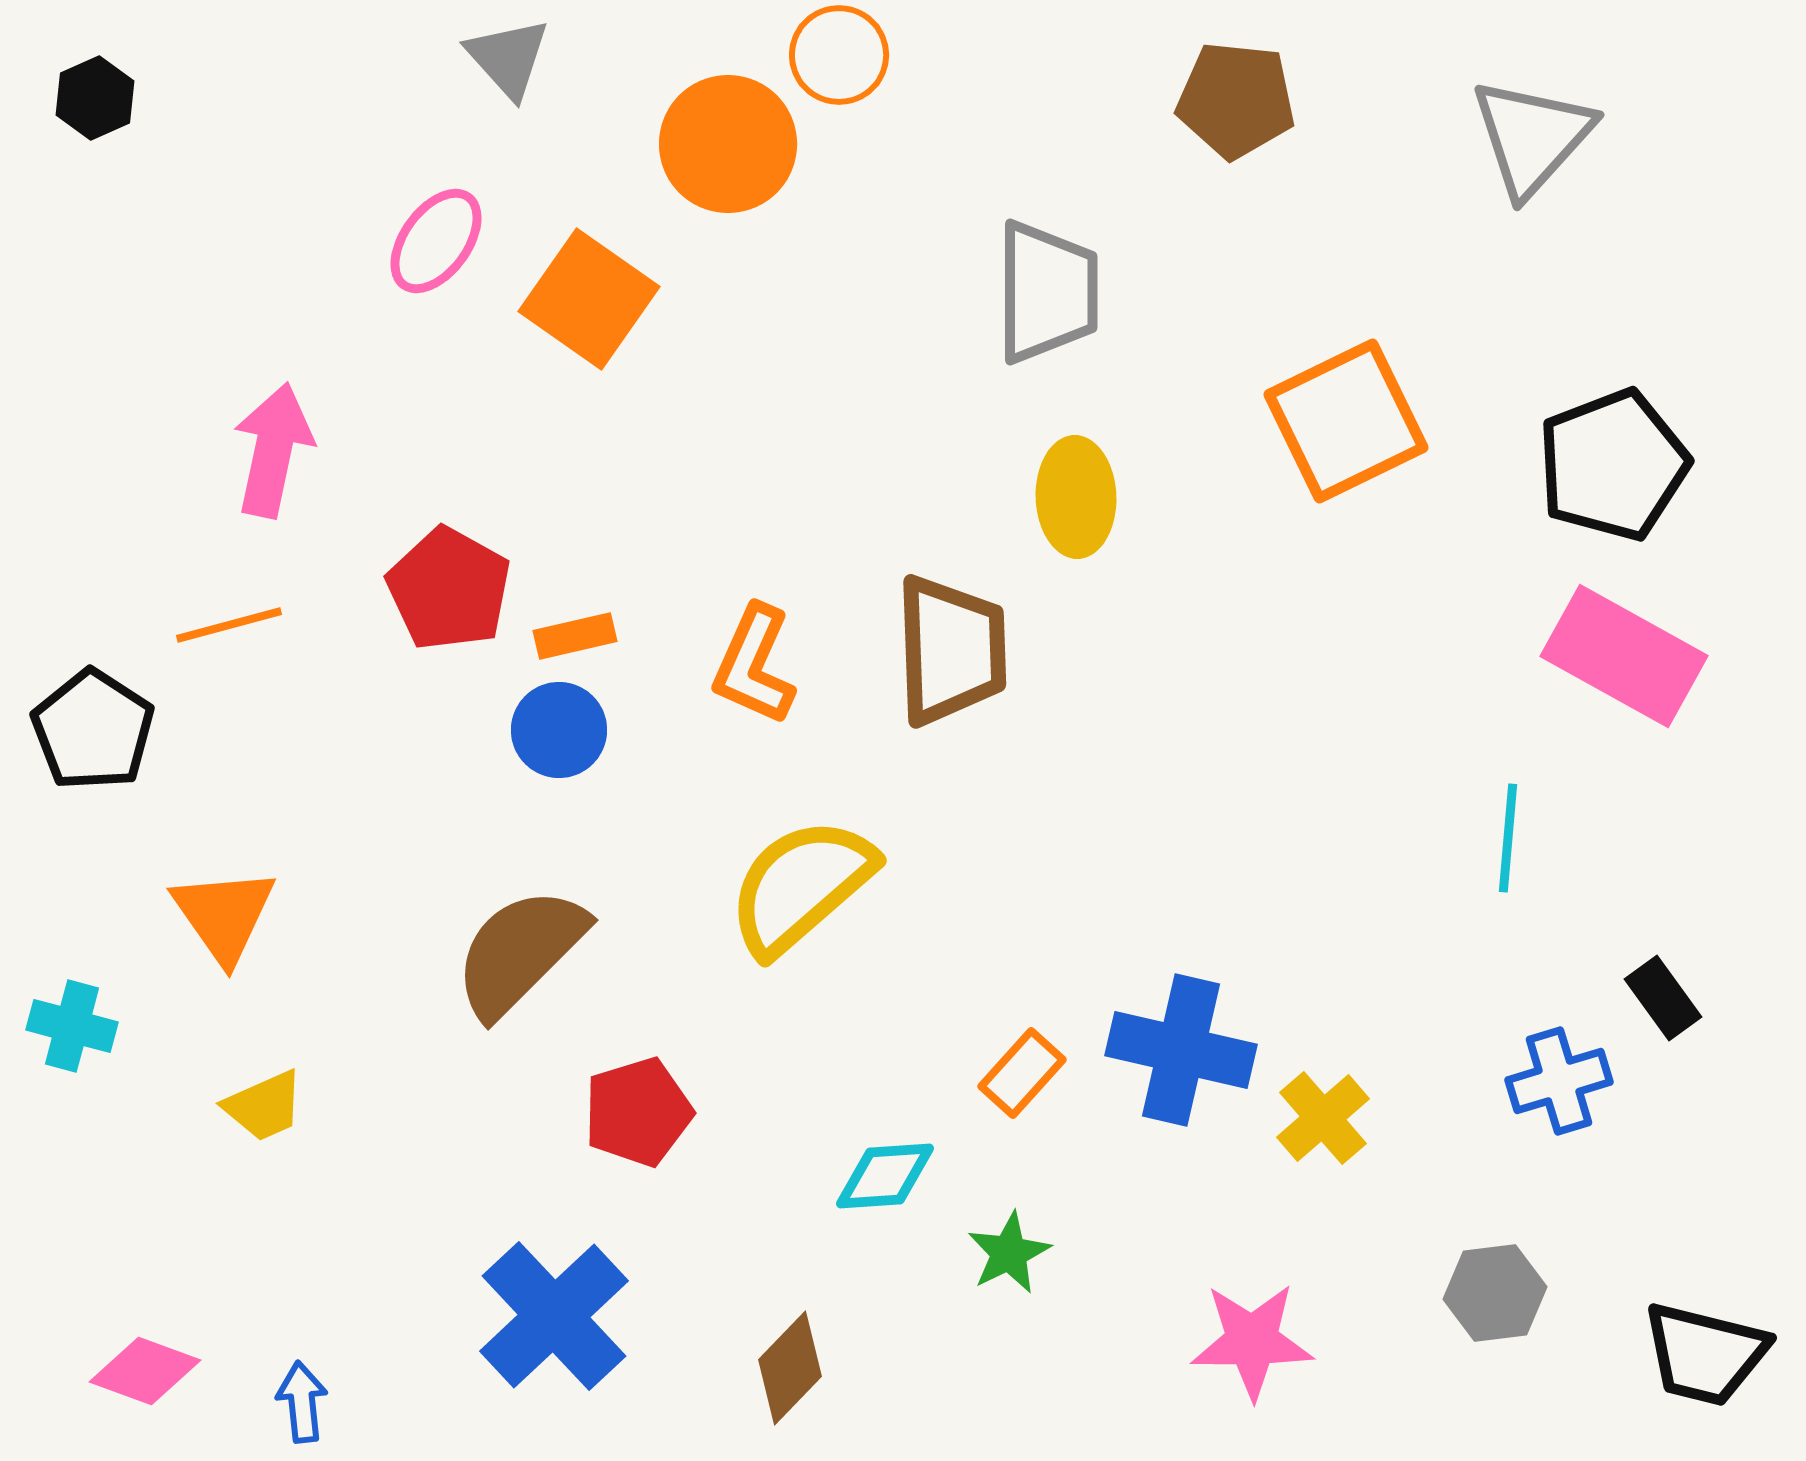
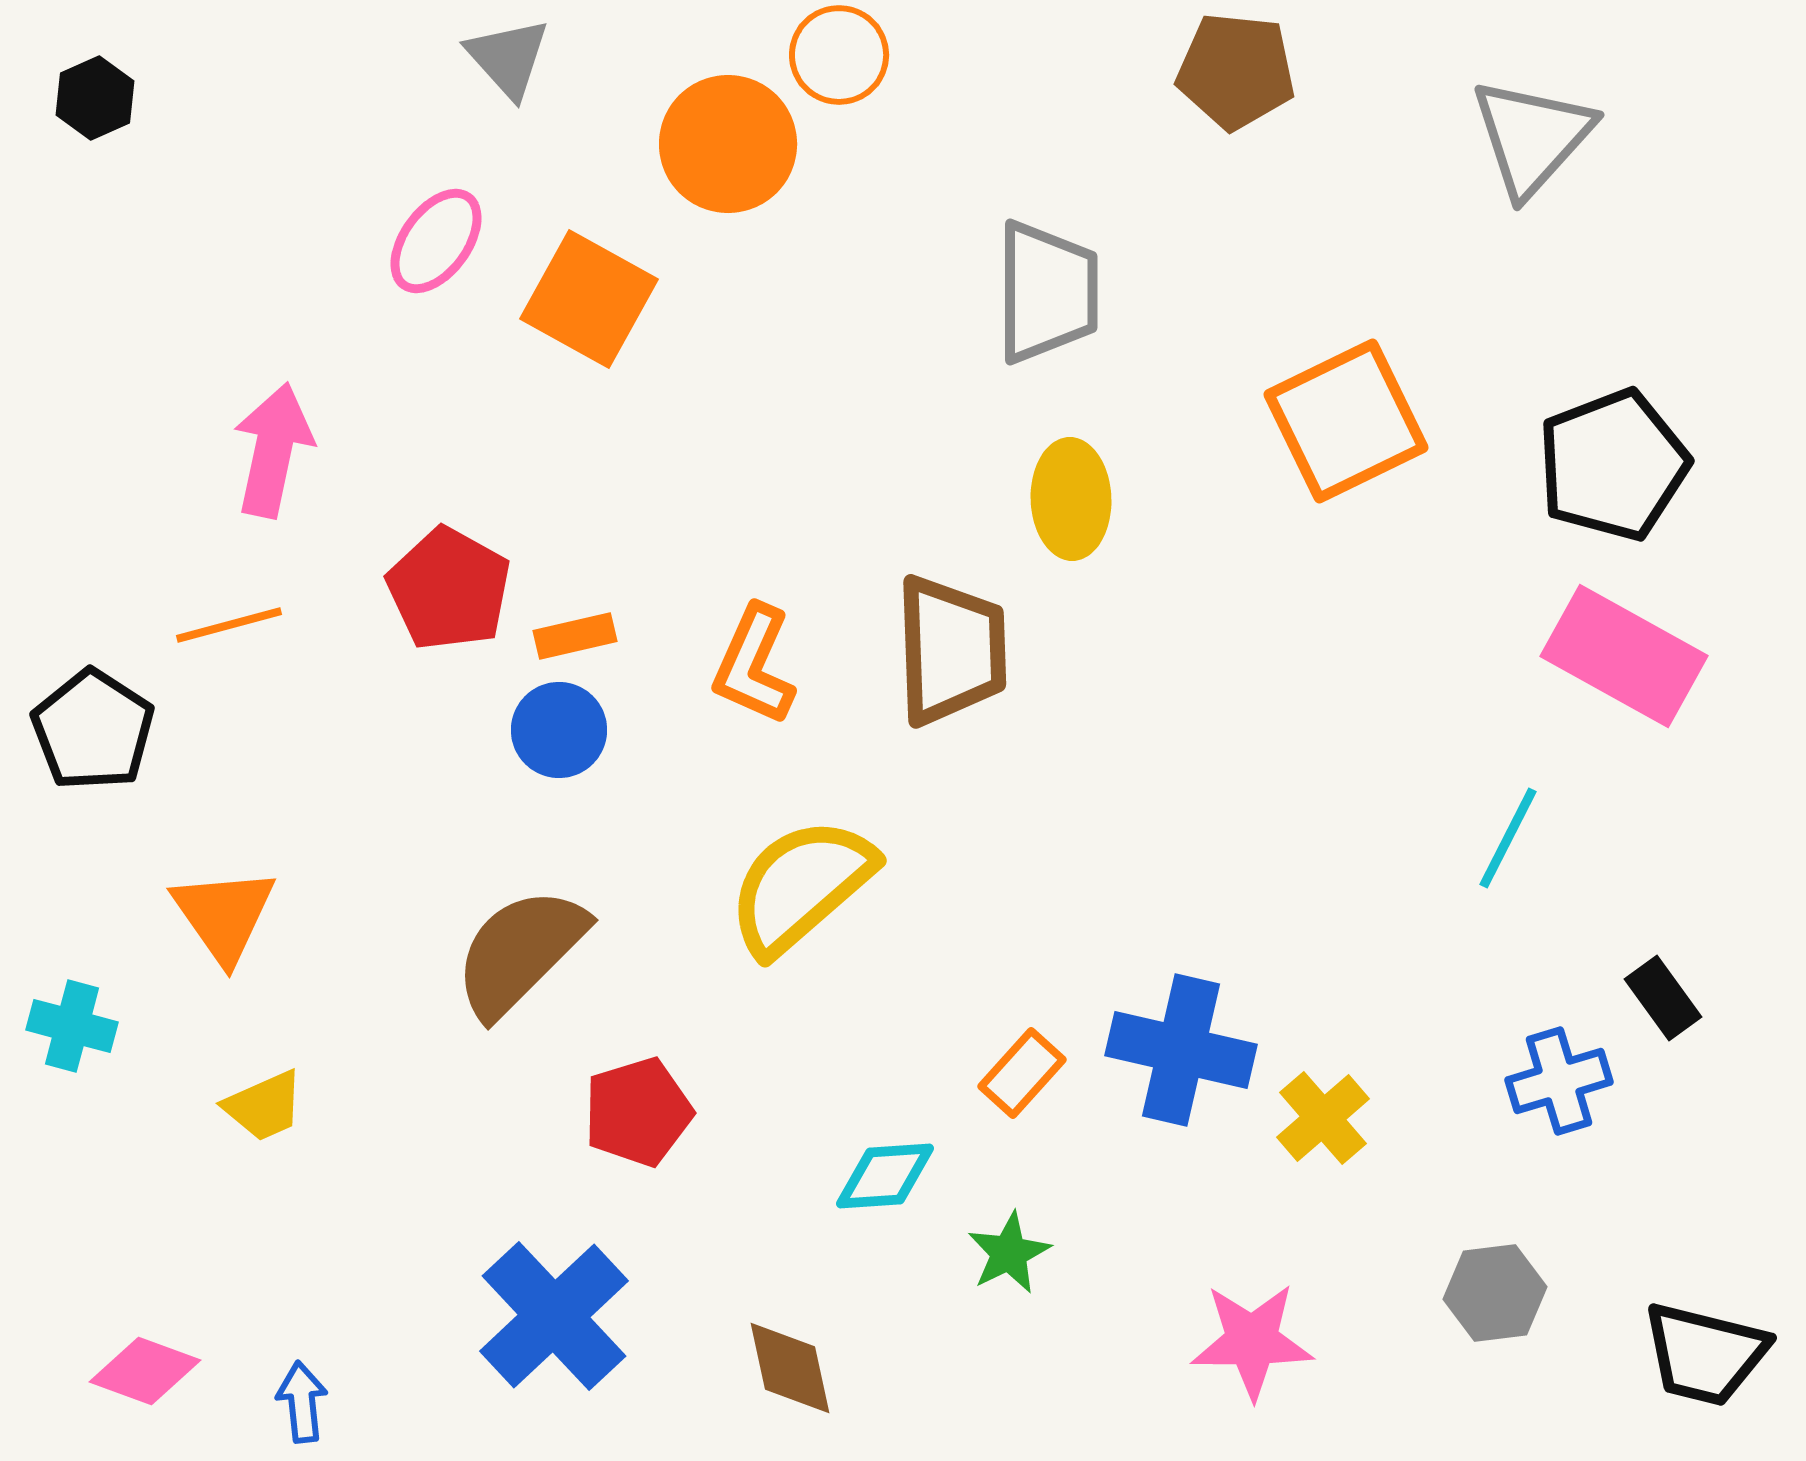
brown pentagon at (1236, 100): moved 29 px up
orange square at (589, 299): rotated 6 degrees counterclockwise
yellow ellipse at (1076, 497): moved 5 px left, 2 px down
cyan line at (1508, 838): rotated 22 degrees clockwise
brown diamond at (790, 1368): rotated 56 degrees counterclockwise
